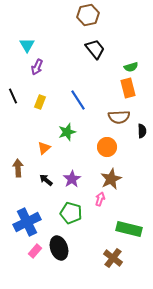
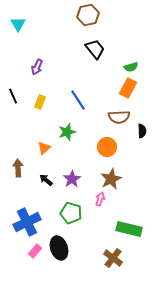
cyan triangle: moved 9 px left, 21 px up
orange rectangle: rotated 42 degrees clockwise
